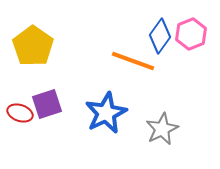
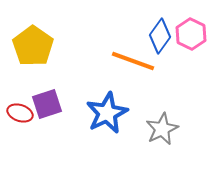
pink hexagon: rotated 12 degrees counterclockwise
blue star: moved 1 px right
